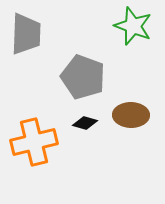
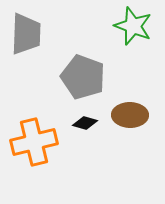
brown ellipse: moved 1 px left
